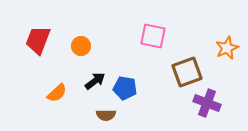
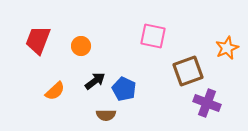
brown square: moved 1 px right, 1 px up
blue pentagon: moved 1 px left, 1 px down; rotated 15 degrees clockwise
orange semicircle: moved 2 px left, 2 px up
